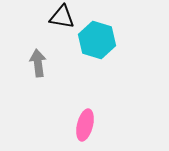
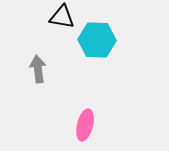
cyan hexagon: rotated 15 degrees counterclockwise
gray arrow: moved 6 px down
